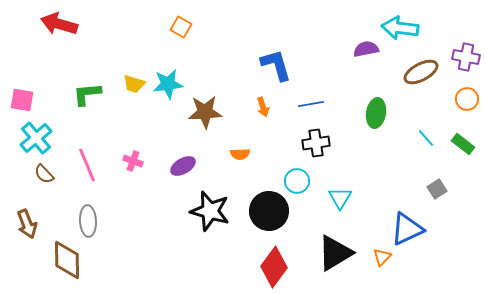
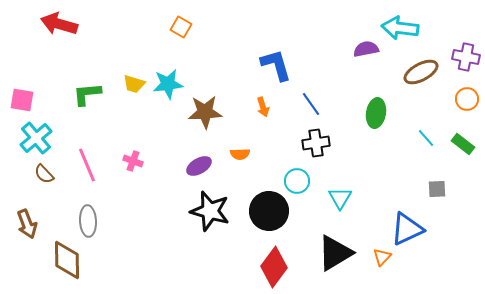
blue line: rotated 65 degrees clockwise
purple ellipse: moved 16 px right
gray square: rotated 30 degrees clockwise
